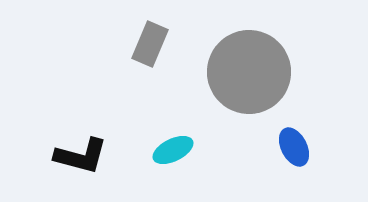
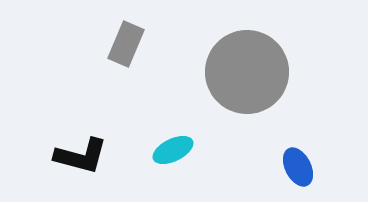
gray rectangle: moved 24 px left
gray circle: moved 2 px left
blue ellipse: moved 4 px right, 20 px down
